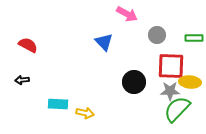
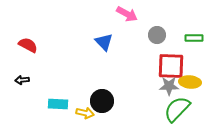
black circle: moved 32 px left, 19 px down
gray star: moved 1 px left, 5 px up
